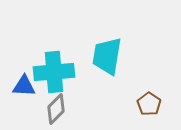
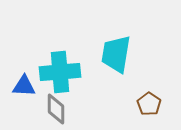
cyan trapezoid: moved 9 px right, 2 px up
cyan cross: moved 6 px right
gray diamond: rotated 44 degrees counterclockwise
